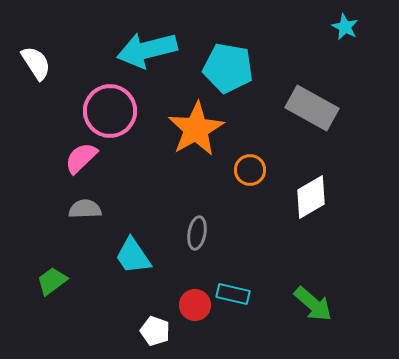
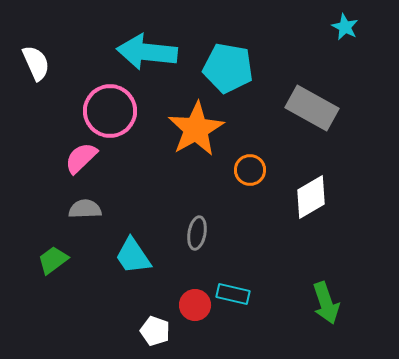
cyan arrow: moved 2 px down; rotated 20 degrees clockwise
white semicircle: rotated 9 degrees clockwise
green trapezoid: moved 1 px right, 21 px up
green arrow: moved 13 px right, 1 px up; rotated 30 degrees clockwise
